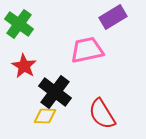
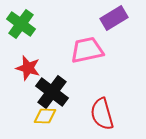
purple rectangle: moved 1 px right, 1 px down
green cross: moved 2 px right
red star: moved 4 px right, 2 px down; rotated 15 degrees counterclockwise
black cross: moved 3 px left
red semicircle: rotated 16 degrees clockwise
